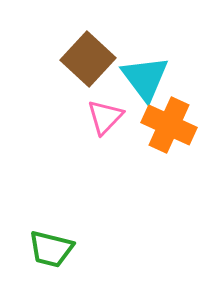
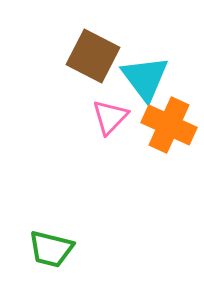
brown square: moved 5 px right, 3 px up; rotated 16 degrees counterclockwise
pink triangle: moved 5 px right
